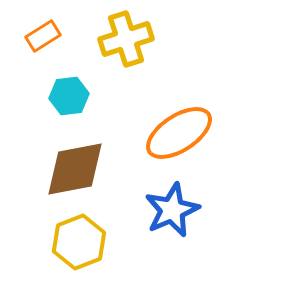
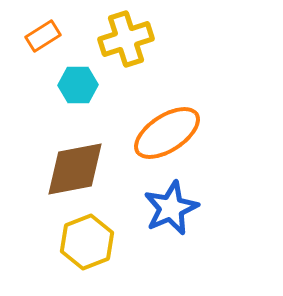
cyan hexagon: moved 9 px right, 11 px up; rotated 6 degrees clockwise
orange ellipse: moved 12 px left
blue star: moved 1 px left, 2 px up
yellow hexagon: moved 8 px right
